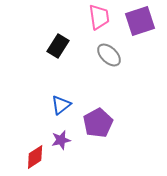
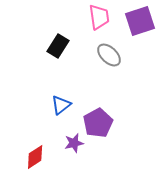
purple star: moved 13 px right, 3 px down
